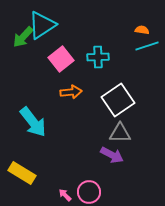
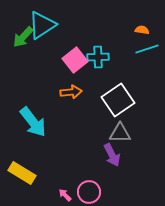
cyan line: moved 3 px down
pink square: moved 14 px right, 1 px down
purple arrow: rotated 35 degrees clockwise
